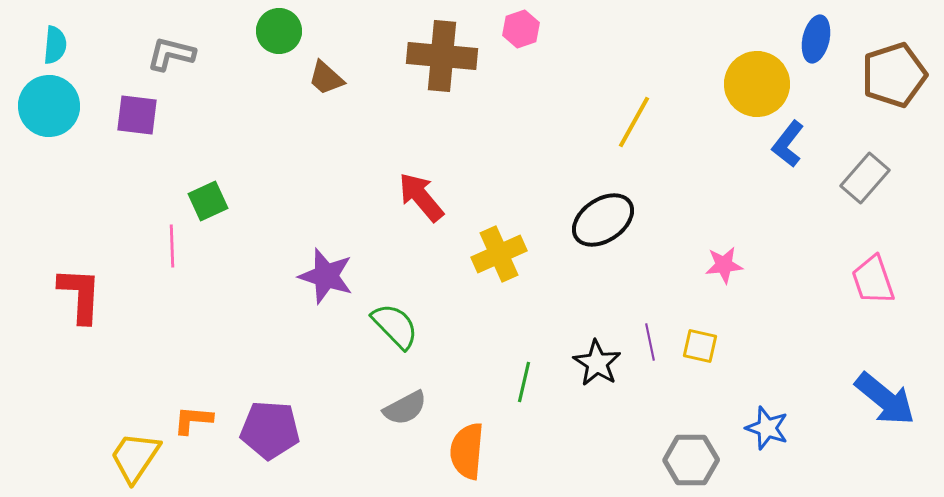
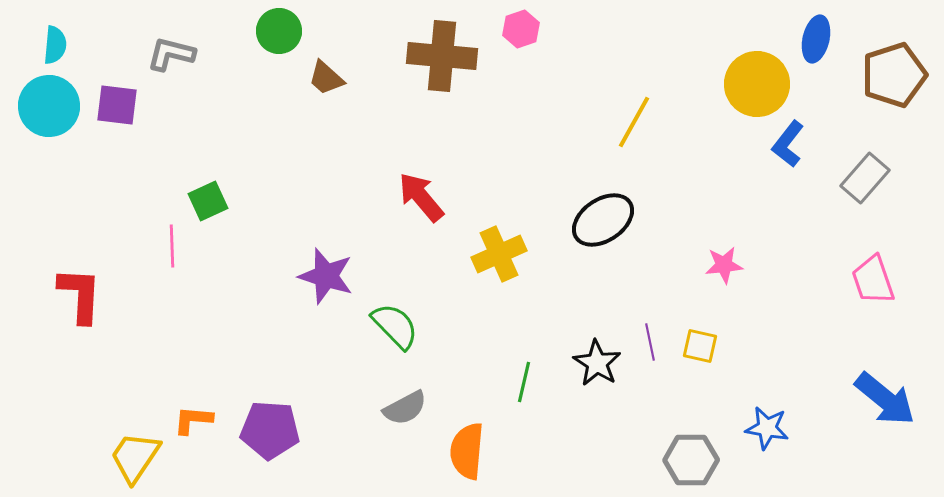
purple square: moved 20 px left, 10 px up
blue star: rotated 9 degrees counterclockwise
